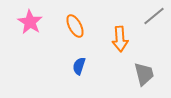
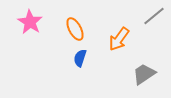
orange ellipse: moved 3 px down
orange arrow: moved 1 px left; rotated 40 degrees clockwise
blue semicircle: moved 1 px right, 8 px up
gray trapezoid: rotated 110 degrees counterclockwise
